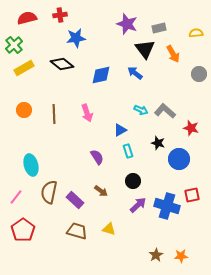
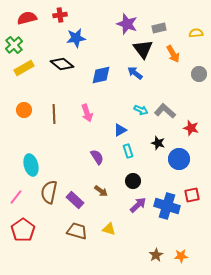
black triangle: moved 2 px left
